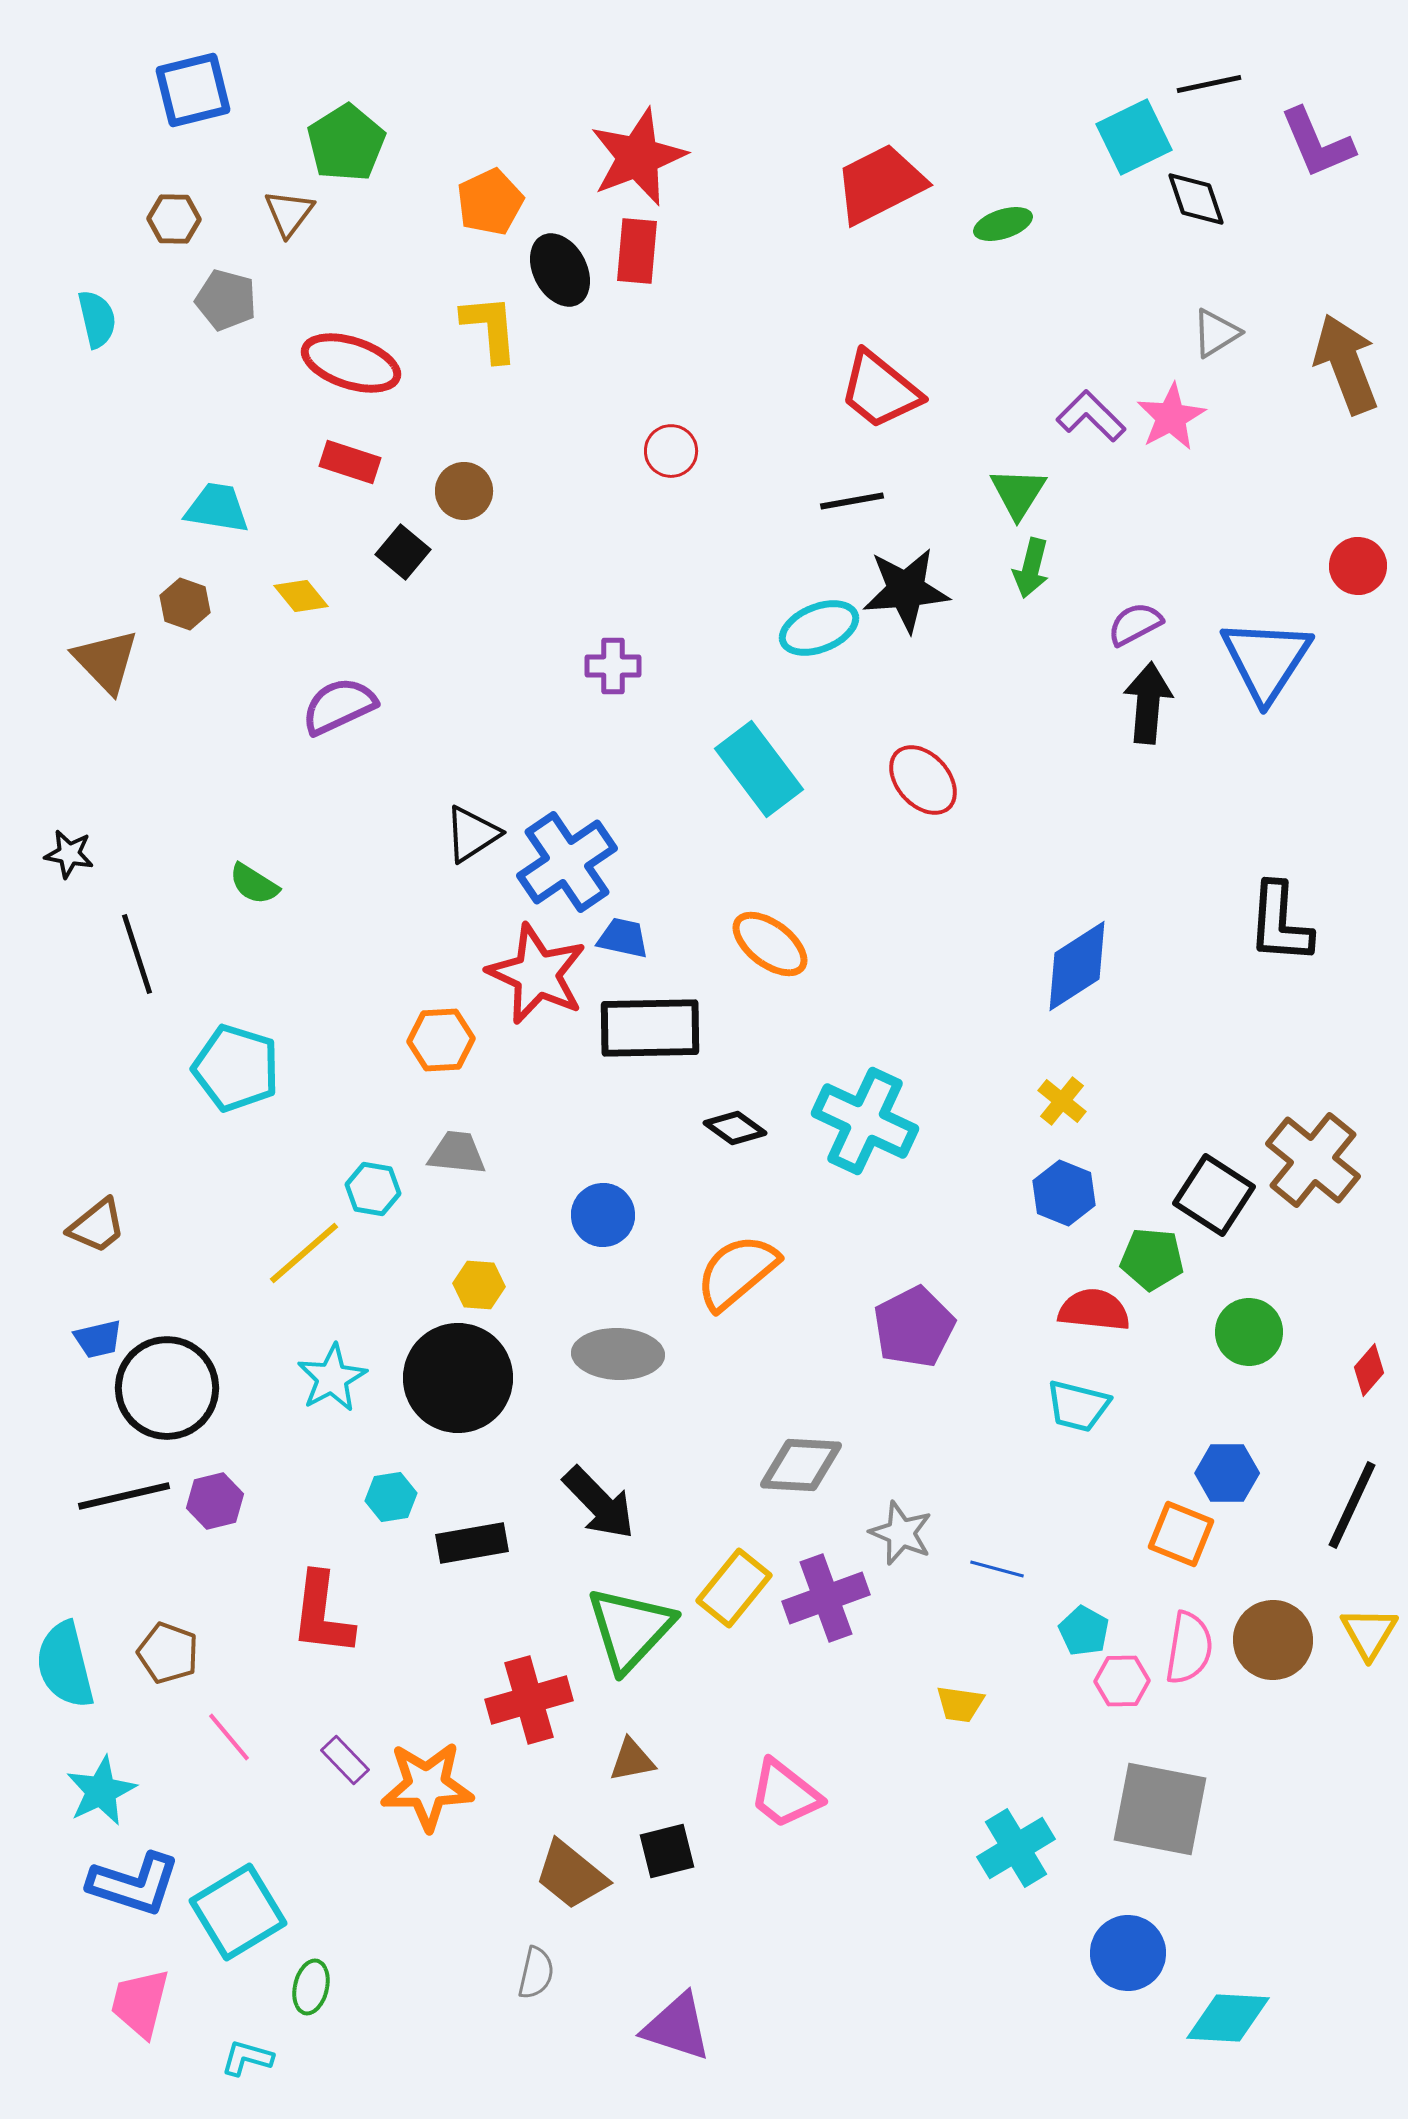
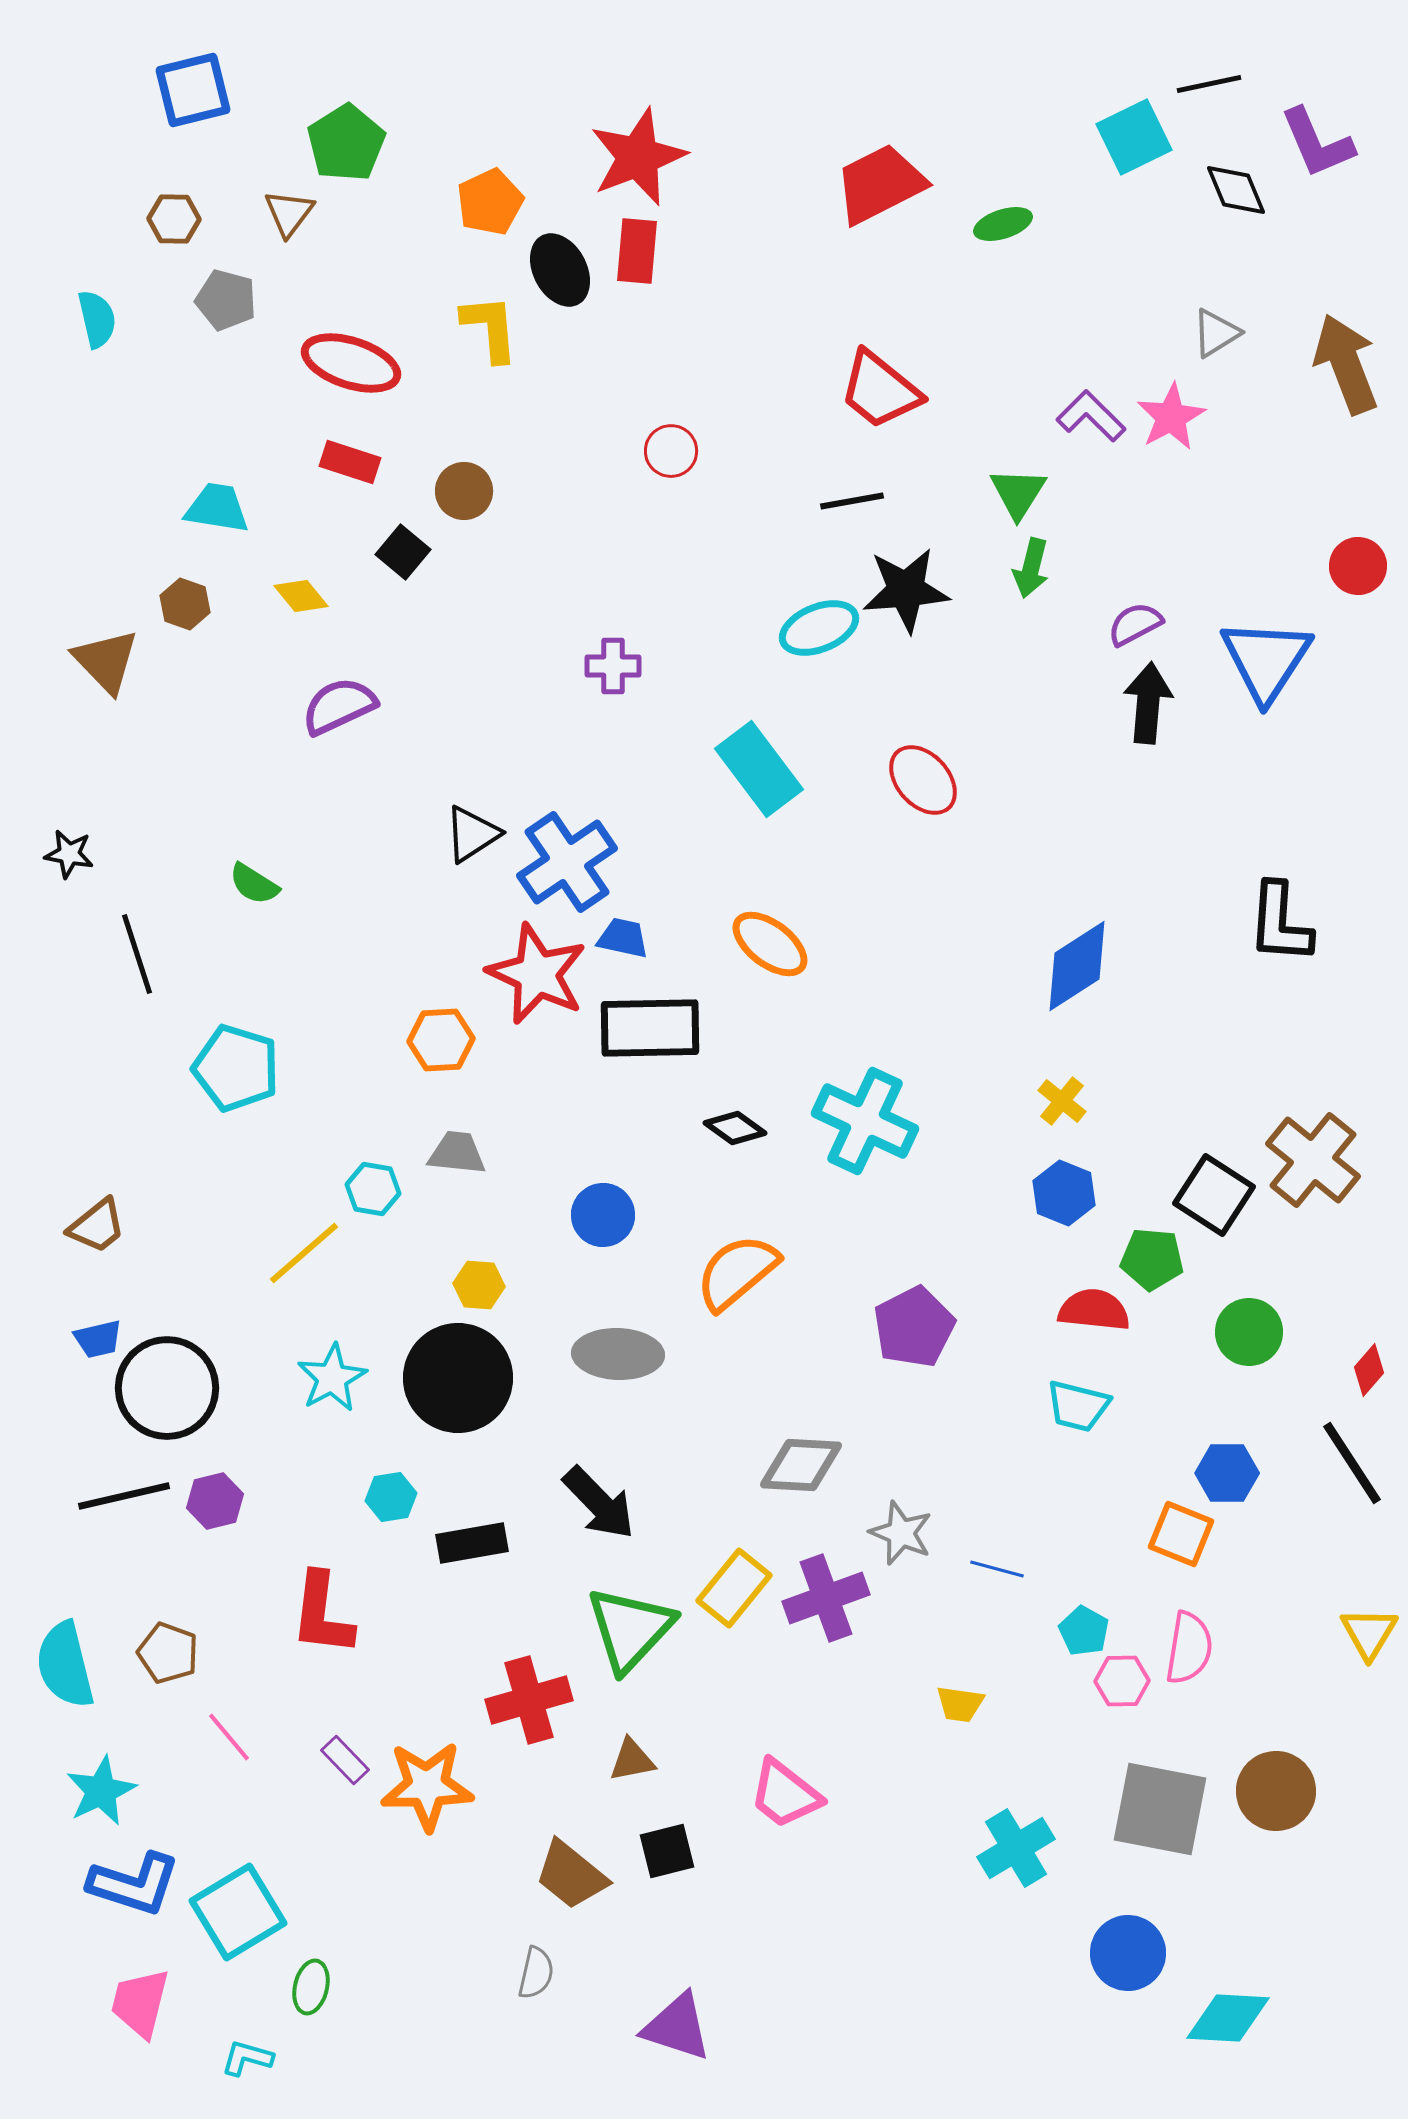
black diamond at (1196, 199): moved 40 px right, 9 px up; rotated 4 degrees counterclockwise
black line at (1352, 1505): moved 42 px up; rotated 58 degrees counterclockwise
brown circle at (1273, 1640): moved 3 px right, 151 px down
